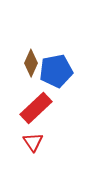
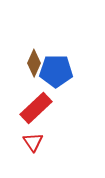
brown diamond: moved 3 px right
blue pentagon: rotated 12 degrees clockwise
